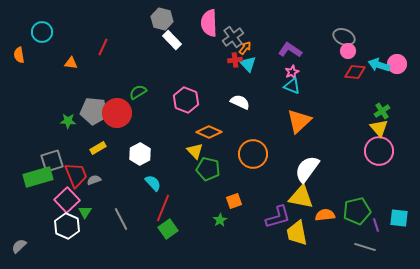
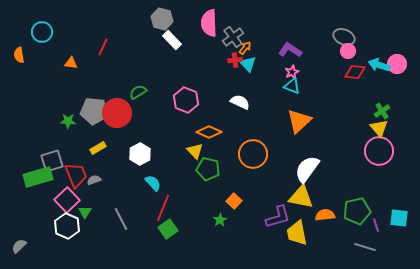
orange square at (234, 201): rotated 28 degrees counterclockwise
